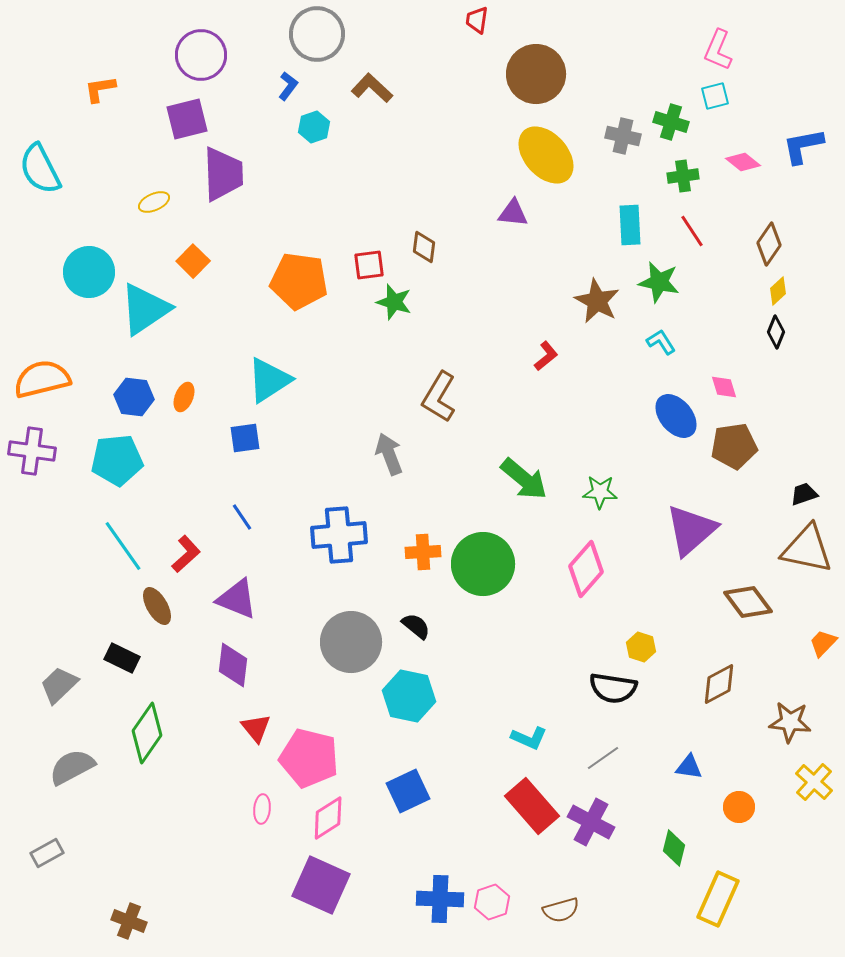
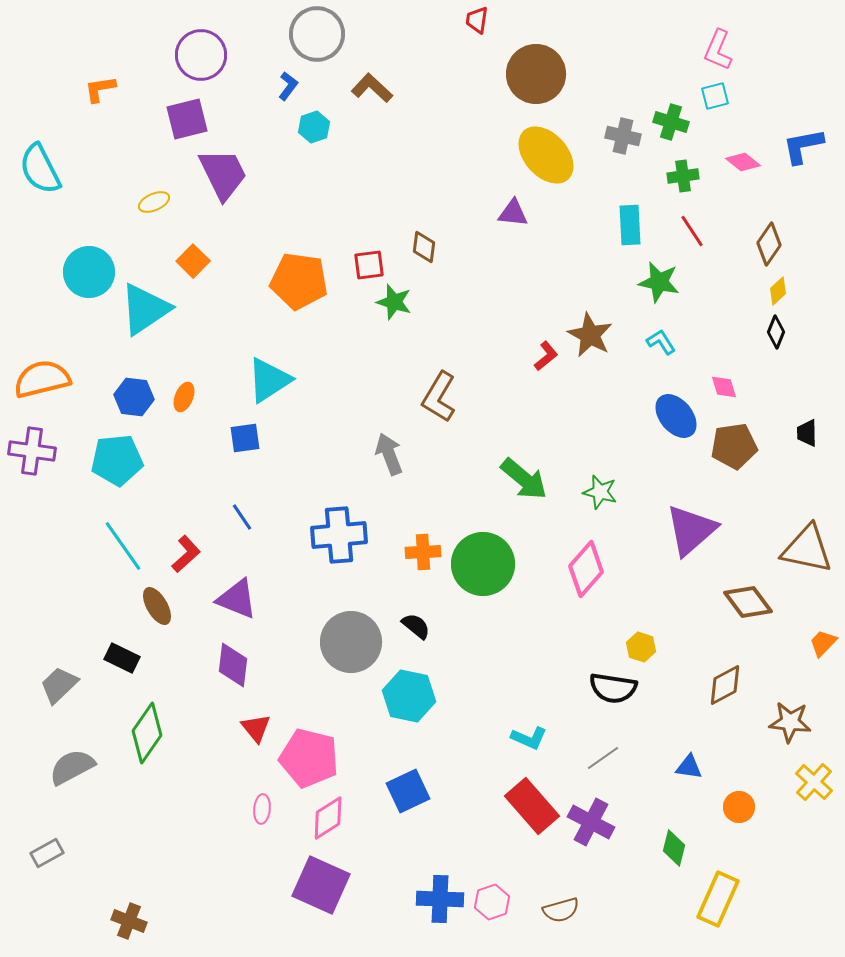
purple trapezoid at (223, 174): rotated 24 degrees counterclockwise
brown star at (597, 301): moved 7 px left, 34 px down
green star at (600, 492): rotated 12 degrees clockwise
black trapezoid at (804, 494): moved 3 px right, 61 px up; rotated 72 degrees counterclockwise
brown diamond at (719, 684): moved 6 px right, 1 px down
